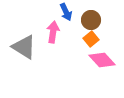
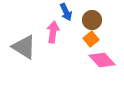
brown circle: moved 1 px right
